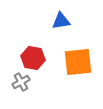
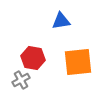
gray cross: moved 2 px up
